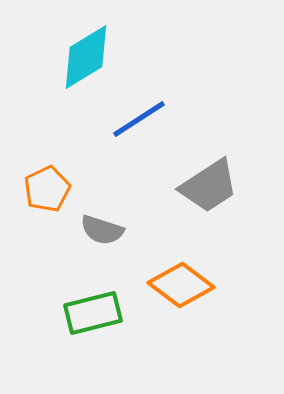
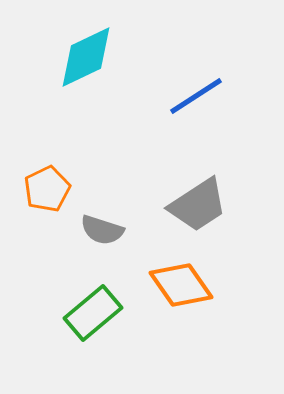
cyan diamond: rotated 6 degrees clockwise
blue line: moved 57 px right, 23 px up
gray trapezoid: moved 11 px left, 19 px down
orange diamond: rotated 18 degrees clockwise
green rectangle: rotated 26 degrees counterclockwise
